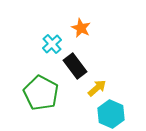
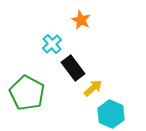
orange star: moved 8 px up
black rectangle: moved 2 px left, 2 px down
yellow arrow: moved 4 px left
green pentagon: moved 14 px left
